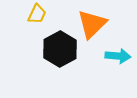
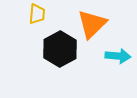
yellow trapezoid: rotated 20 degrees counterclockwise
